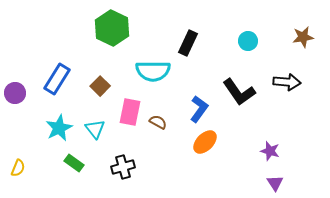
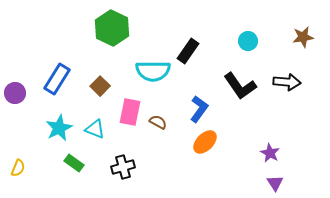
black rectangle: moved 8 px down; rotated 10 degrees clockwise
black L-shape: moved 1 px right, 6 px up
cyan triangle: rotated 30 degrees counterclockwise
purple star: moved 2 px down; rotated 12 degrees clockwise
